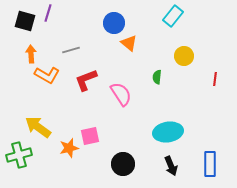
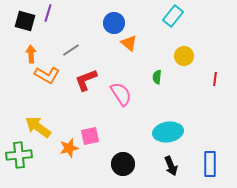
gray line: rotated 18 degrees counterclockwise
green cross: rotated 10 degrees clockwise
